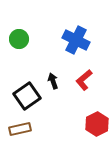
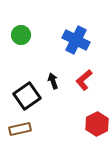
green circle: moved 2 px right, 4 px up
